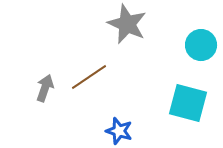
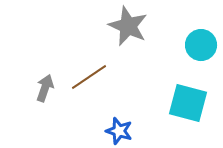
gray star: moved 1 px right, 2 px down
